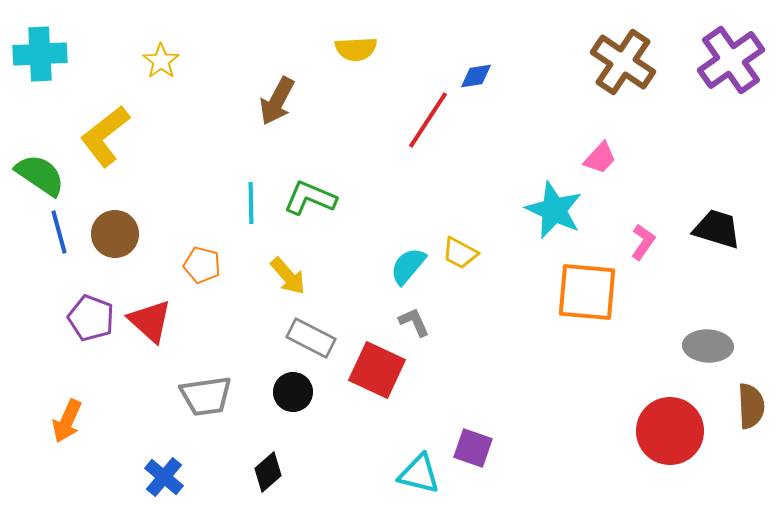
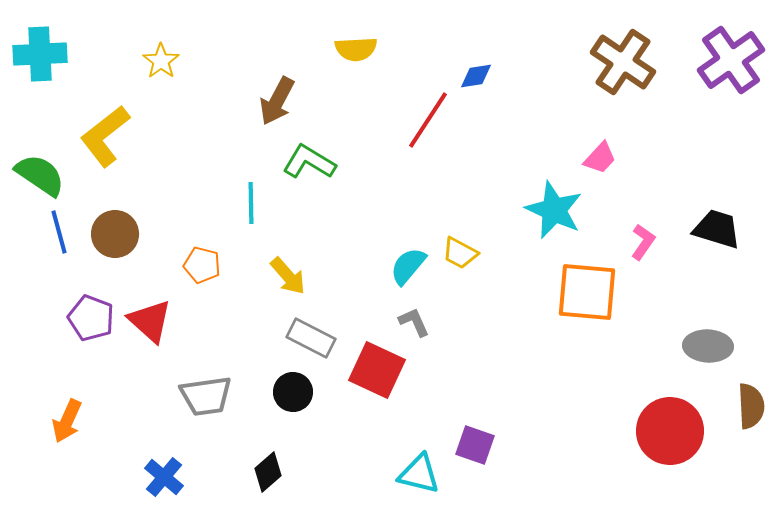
green L-shape: moved 1 px left, 36 px up; rotated 8 degrees clockwise
purple square: moved 2 px right, 3 px up
